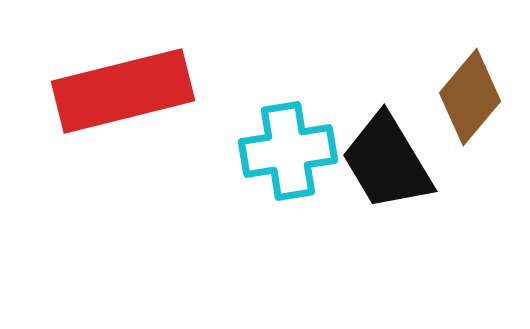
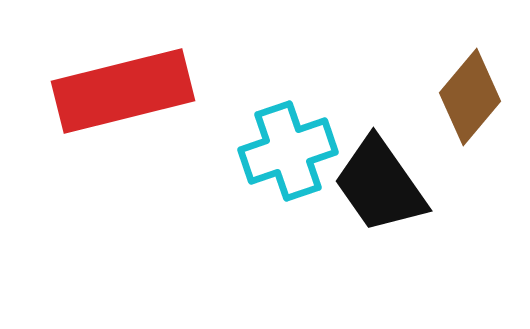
cyan cross: rotated 10 degrees counterclockwise
black trapezoid: moved 7 px left, 23 px down; rotated 4 degrees counterclockwise
